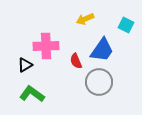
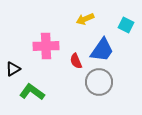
black triangle: moved 12 px left, 4 px down
green L-shape: moved 2 px up
